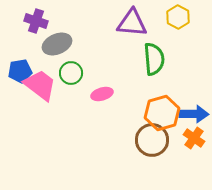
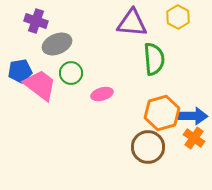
blue arrow: moved 1 px left, 2 px down
brown circle: moved 4 px left, 7 px down
